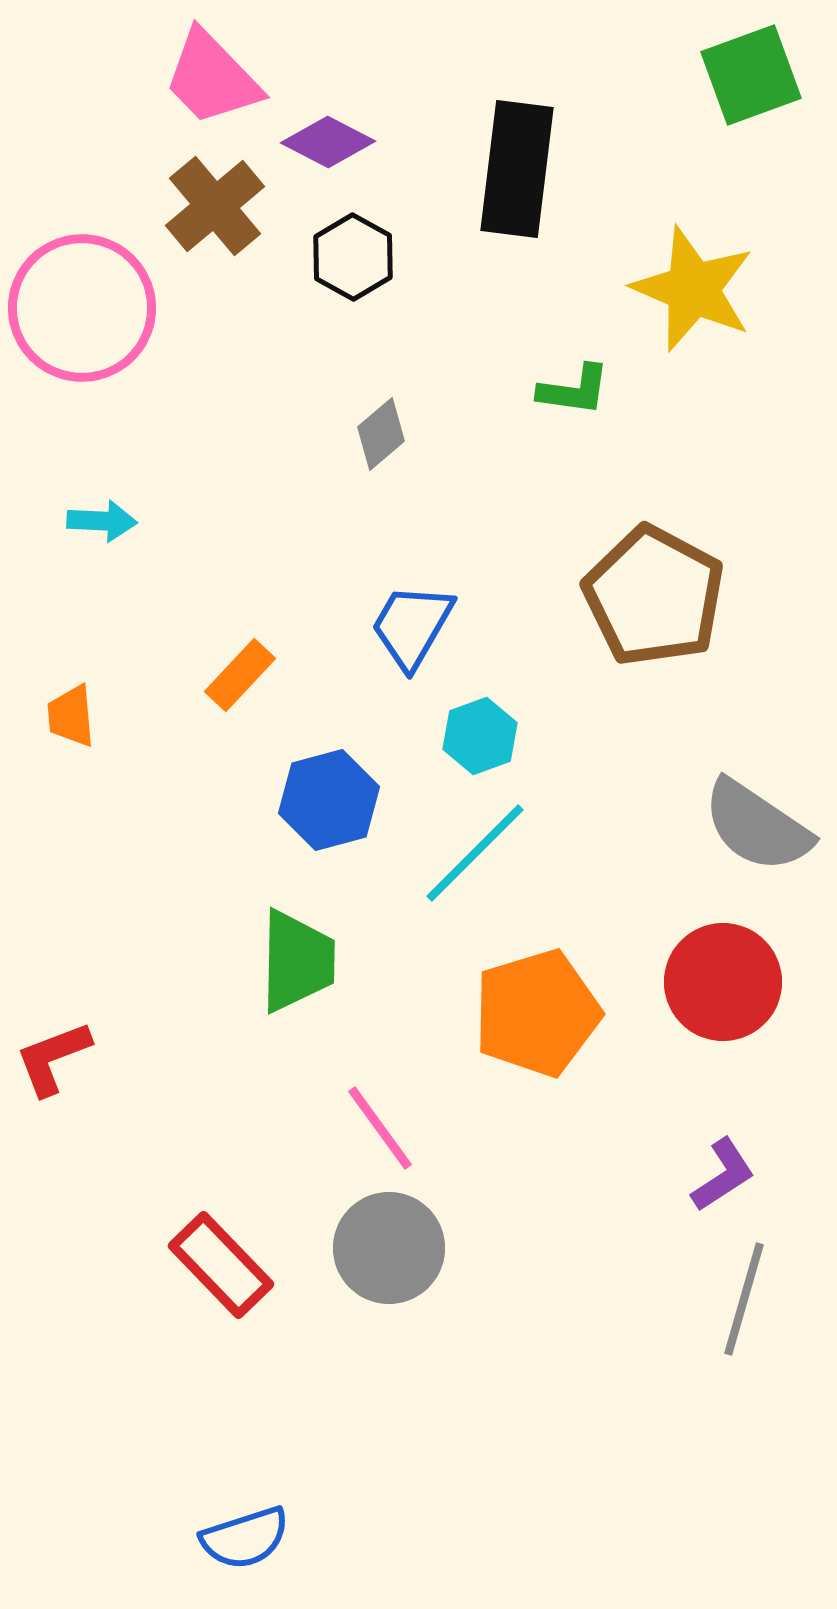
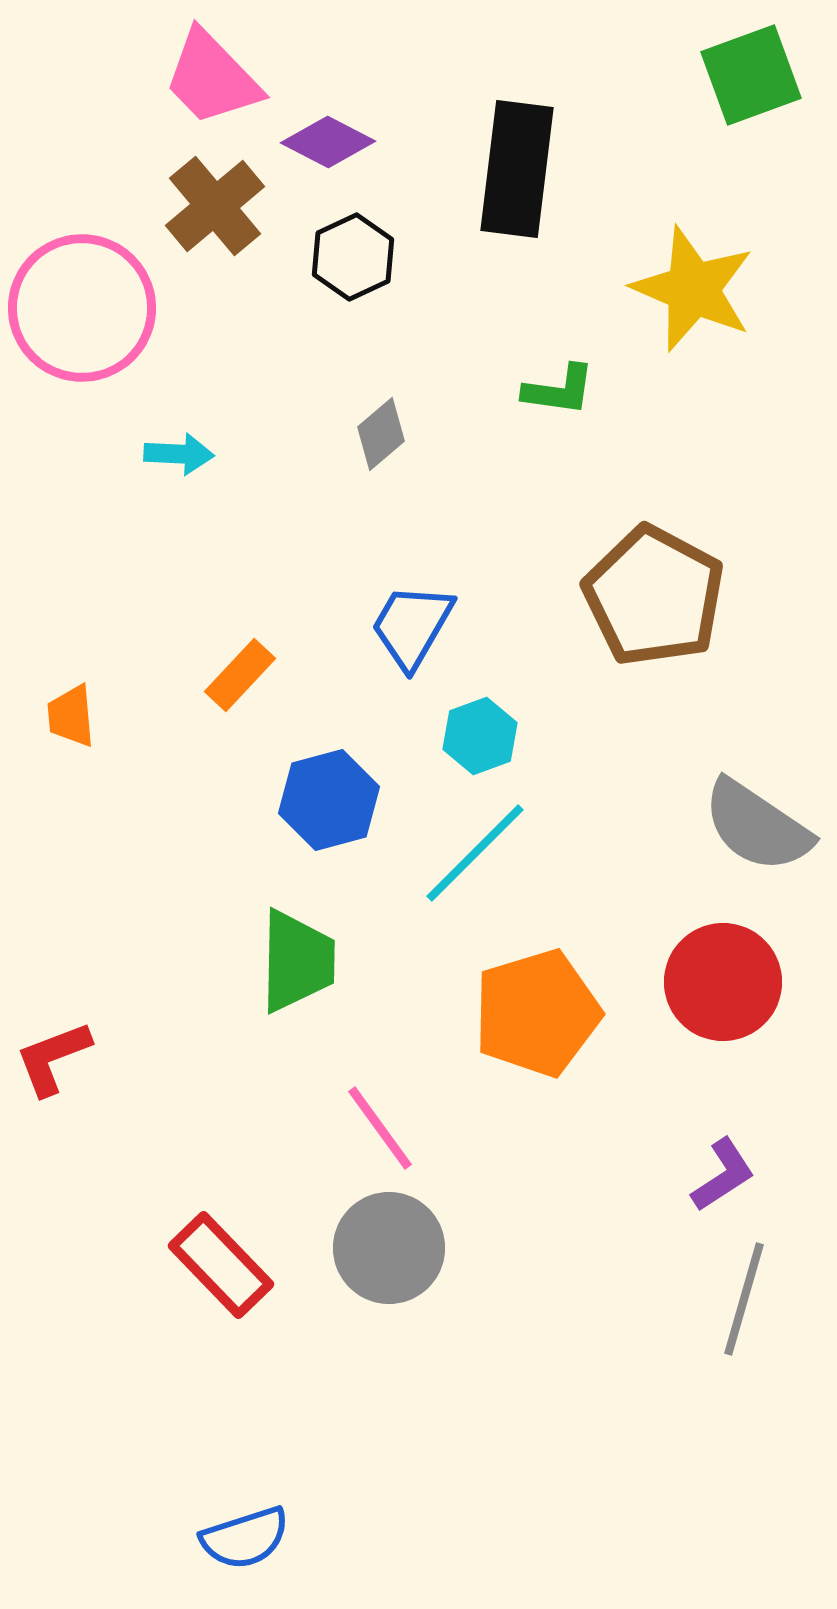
black hexagon: rotated 6 degrees clockwise
green L-shape: moved 15 px left
cyan arrow: moved 77 px right, 67 px up
